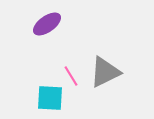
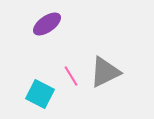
cyan square: moved 10 px left, 4 px up; rotated 24 degrees clockwise
